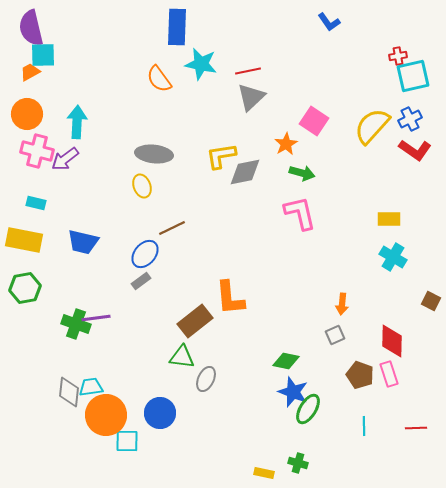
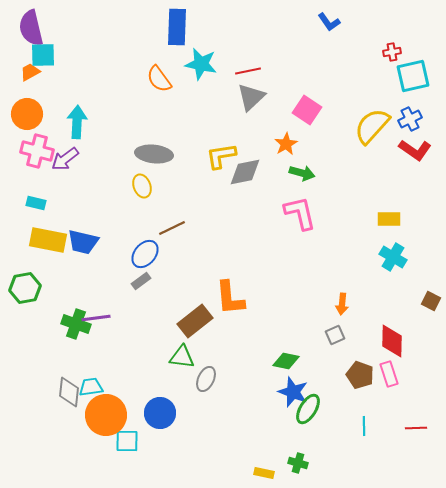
red cross at (398, 56): moved 6 px left, 4 px up
pink square at (314, 121): moved 7 px left, 11 px up
yellow rectangle at (24, 240): moved 24 px right
